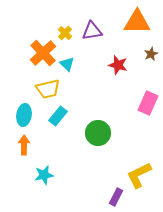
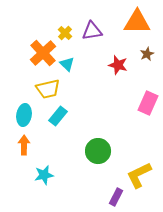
brown star: moved 4 px left
green circle: moved 18 px down
